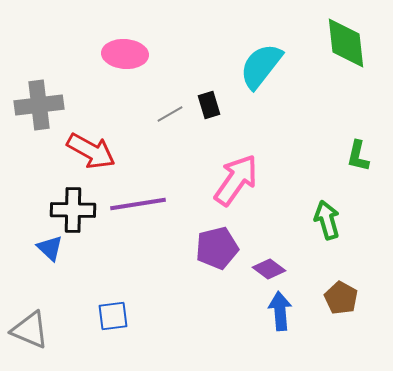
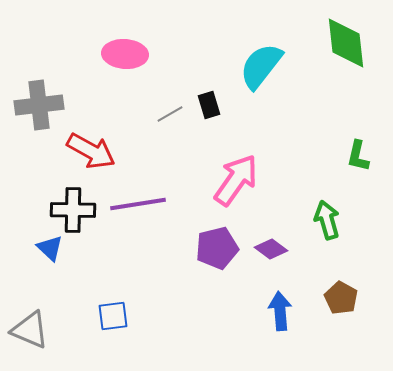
purple diamond: moved 2 px right, 20 px up
